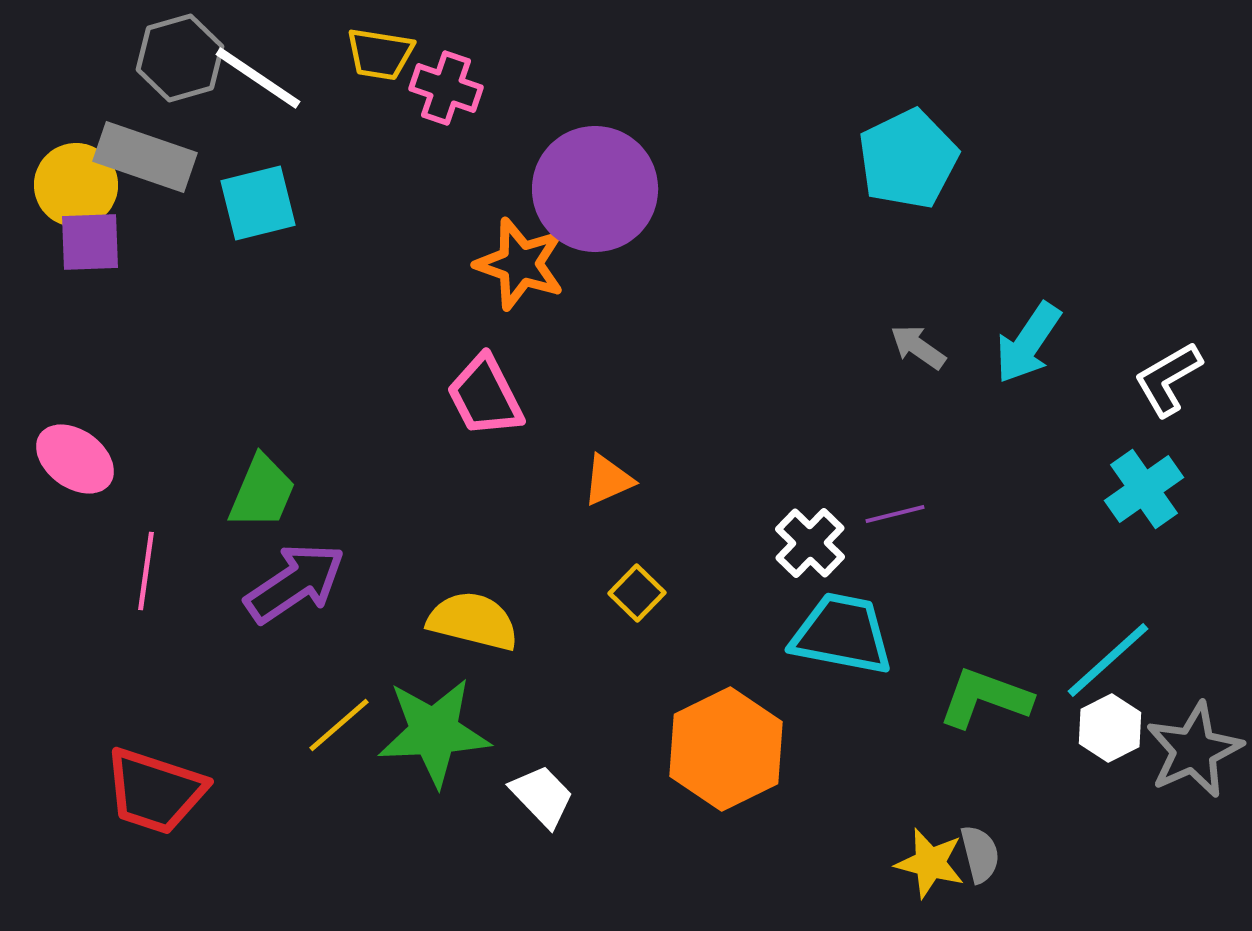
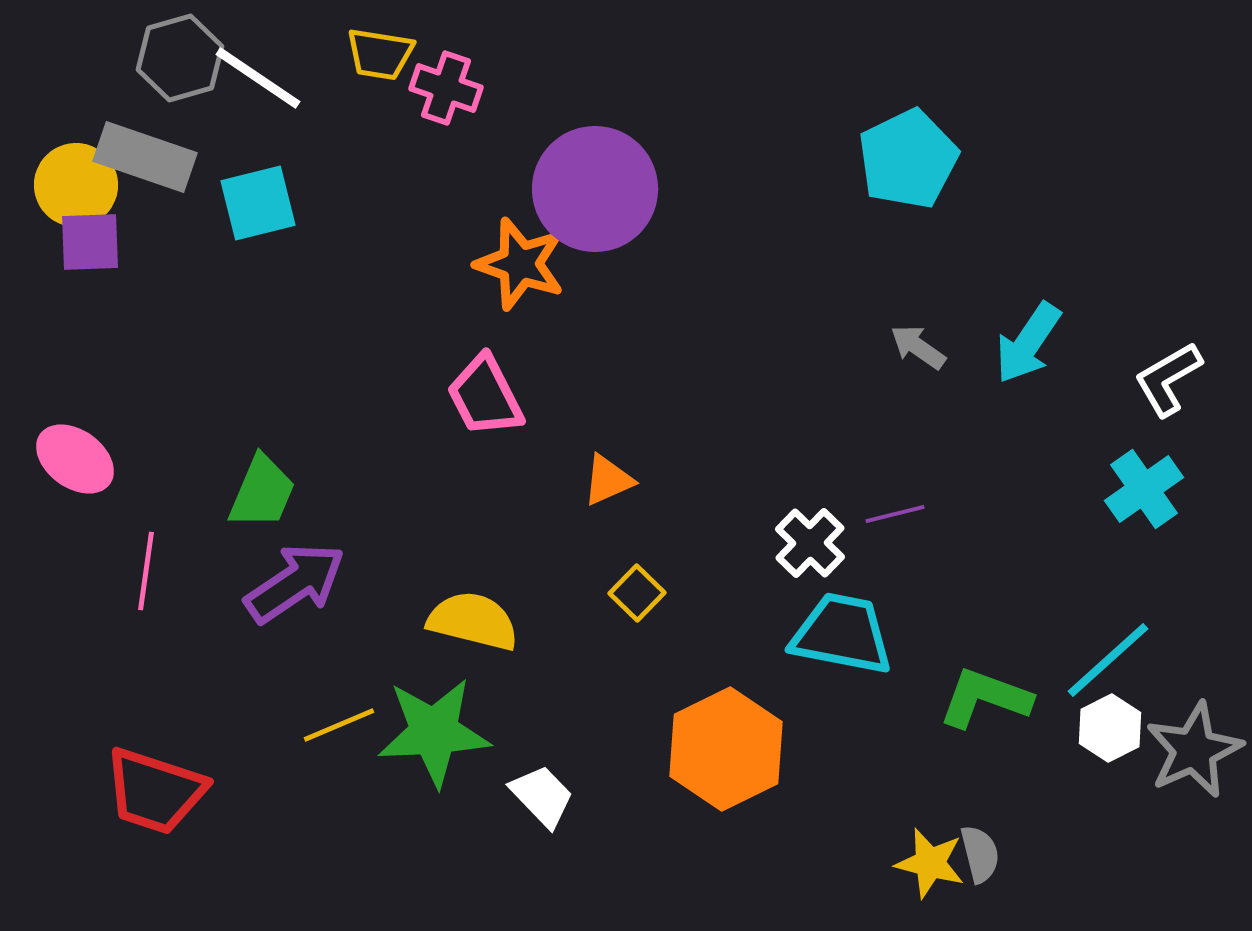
yellow line: rotated 18 degrees clockwise
